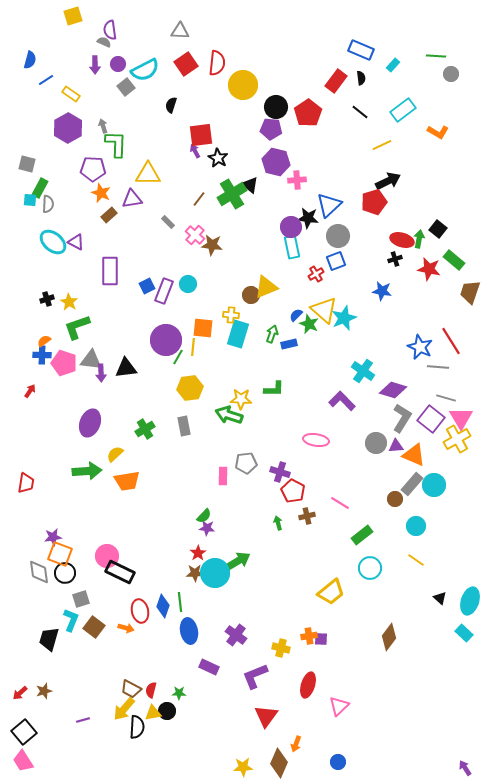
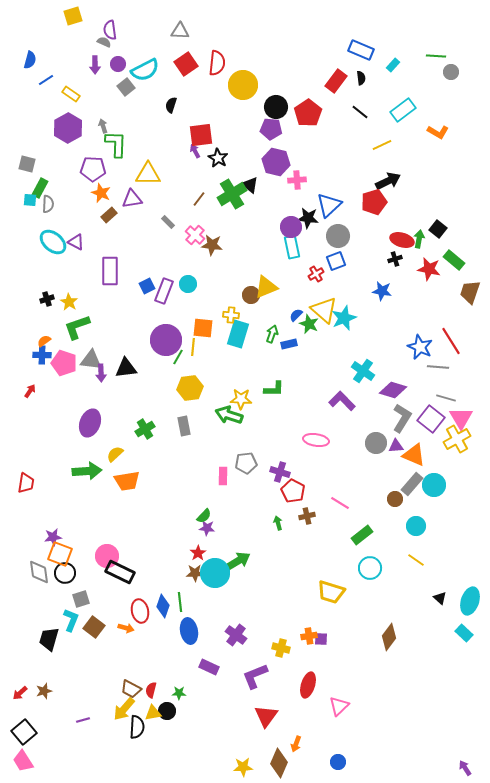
gray circle at (451, 74): moved 2 px up
yellow trapezoid at (331, 592): rotated 56 degrees clockwise
